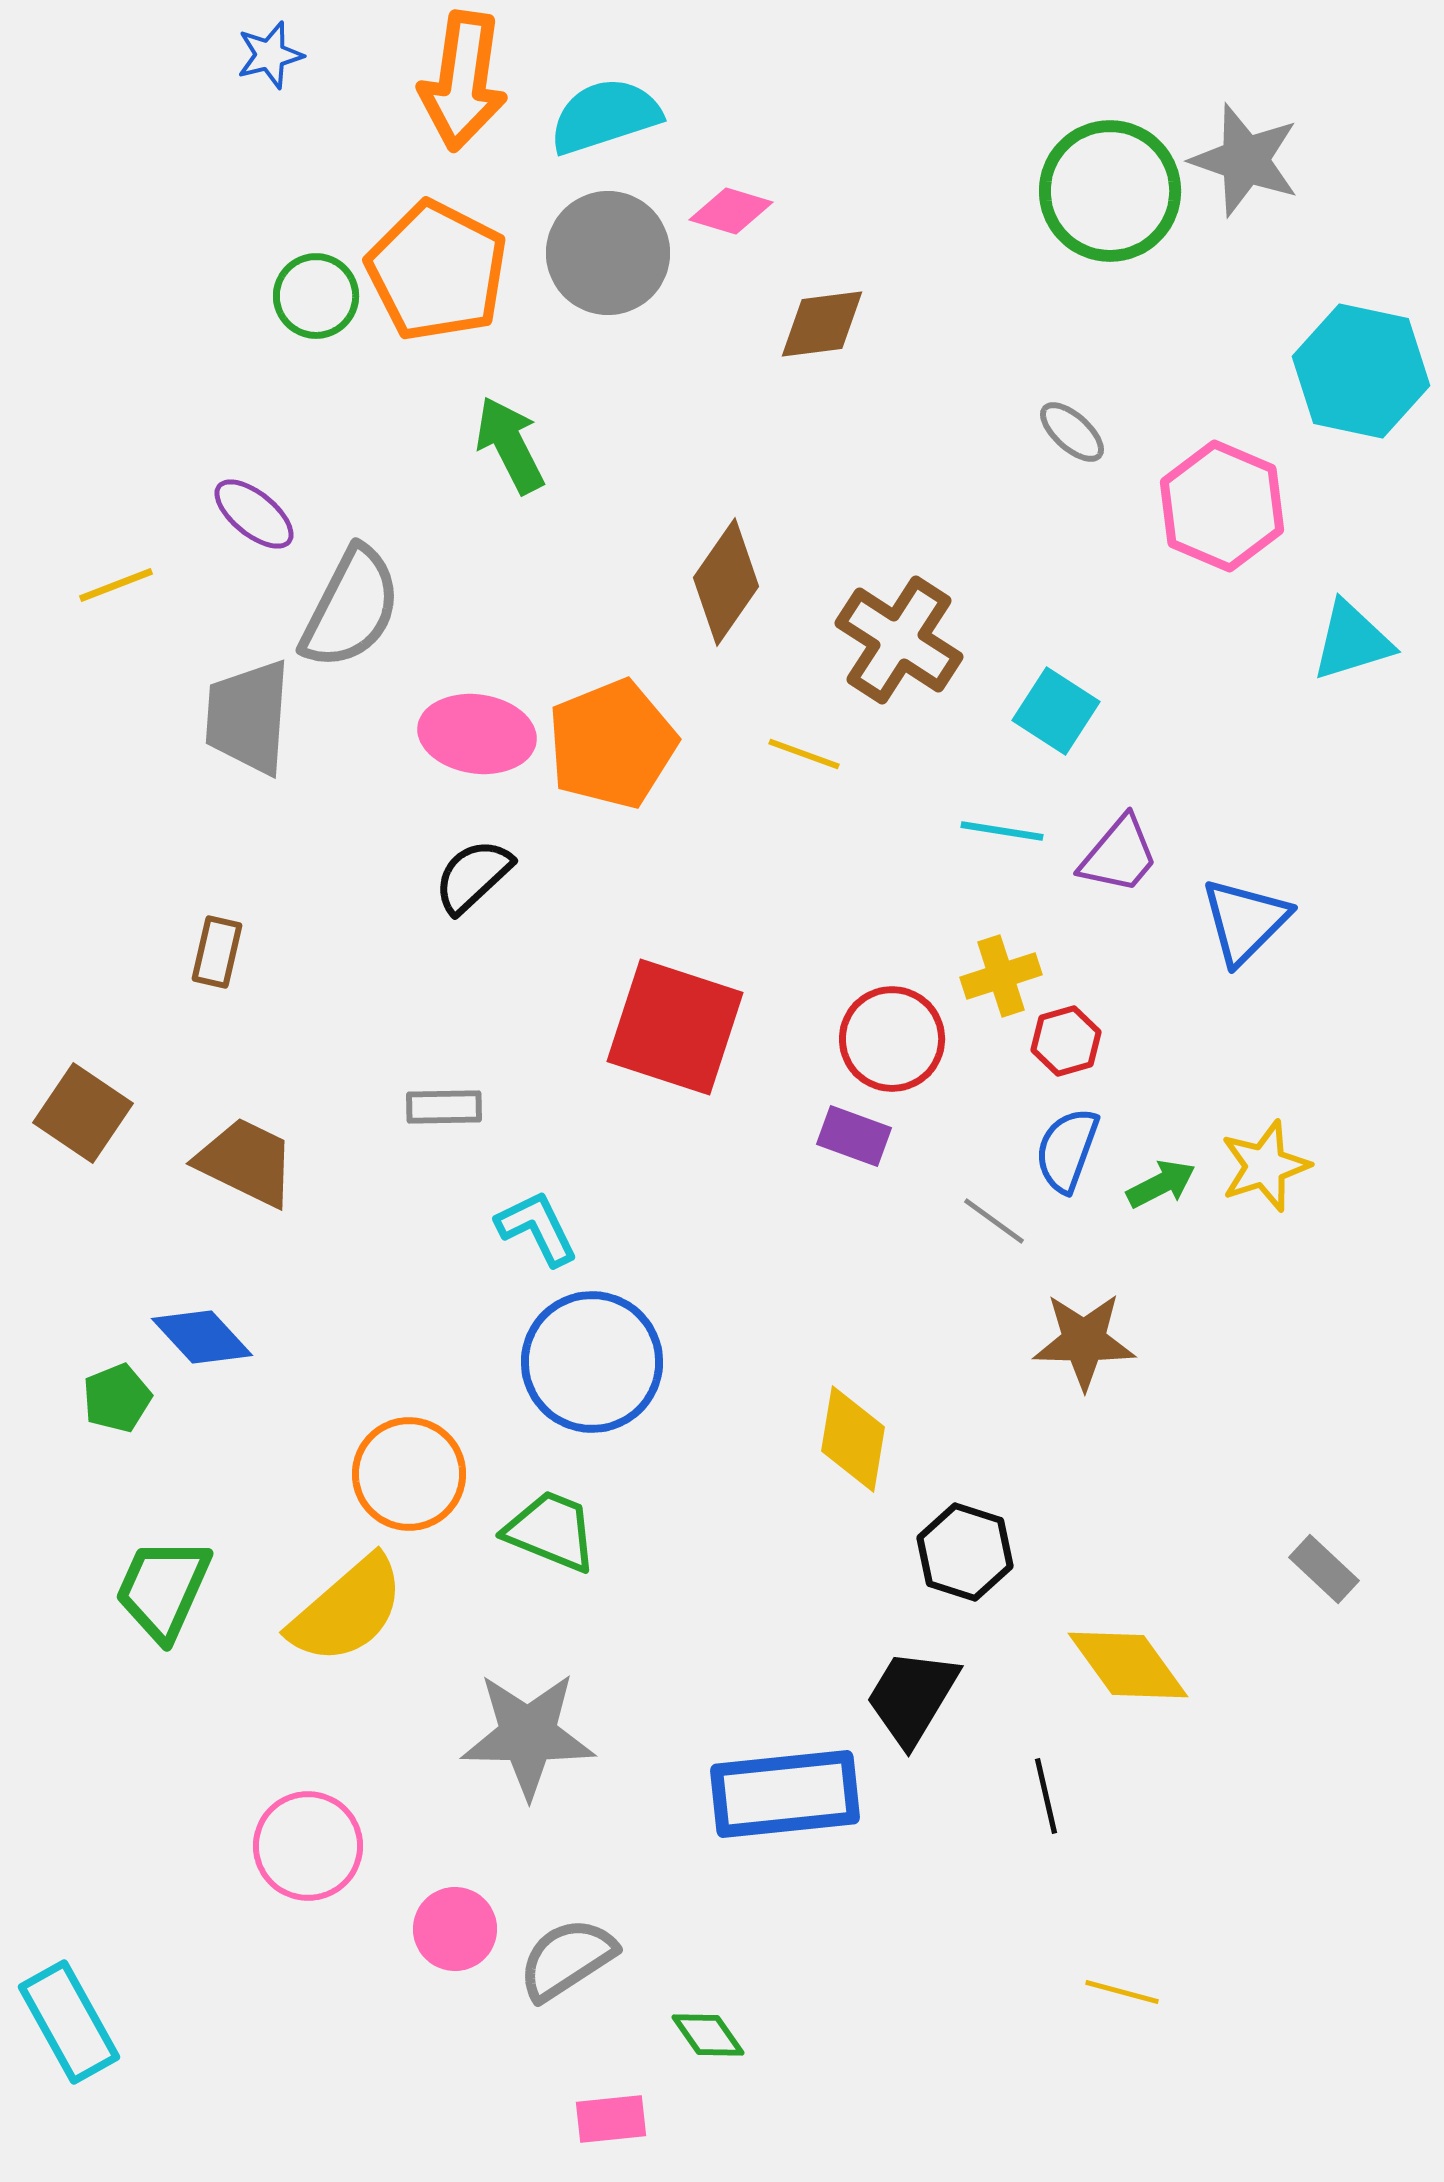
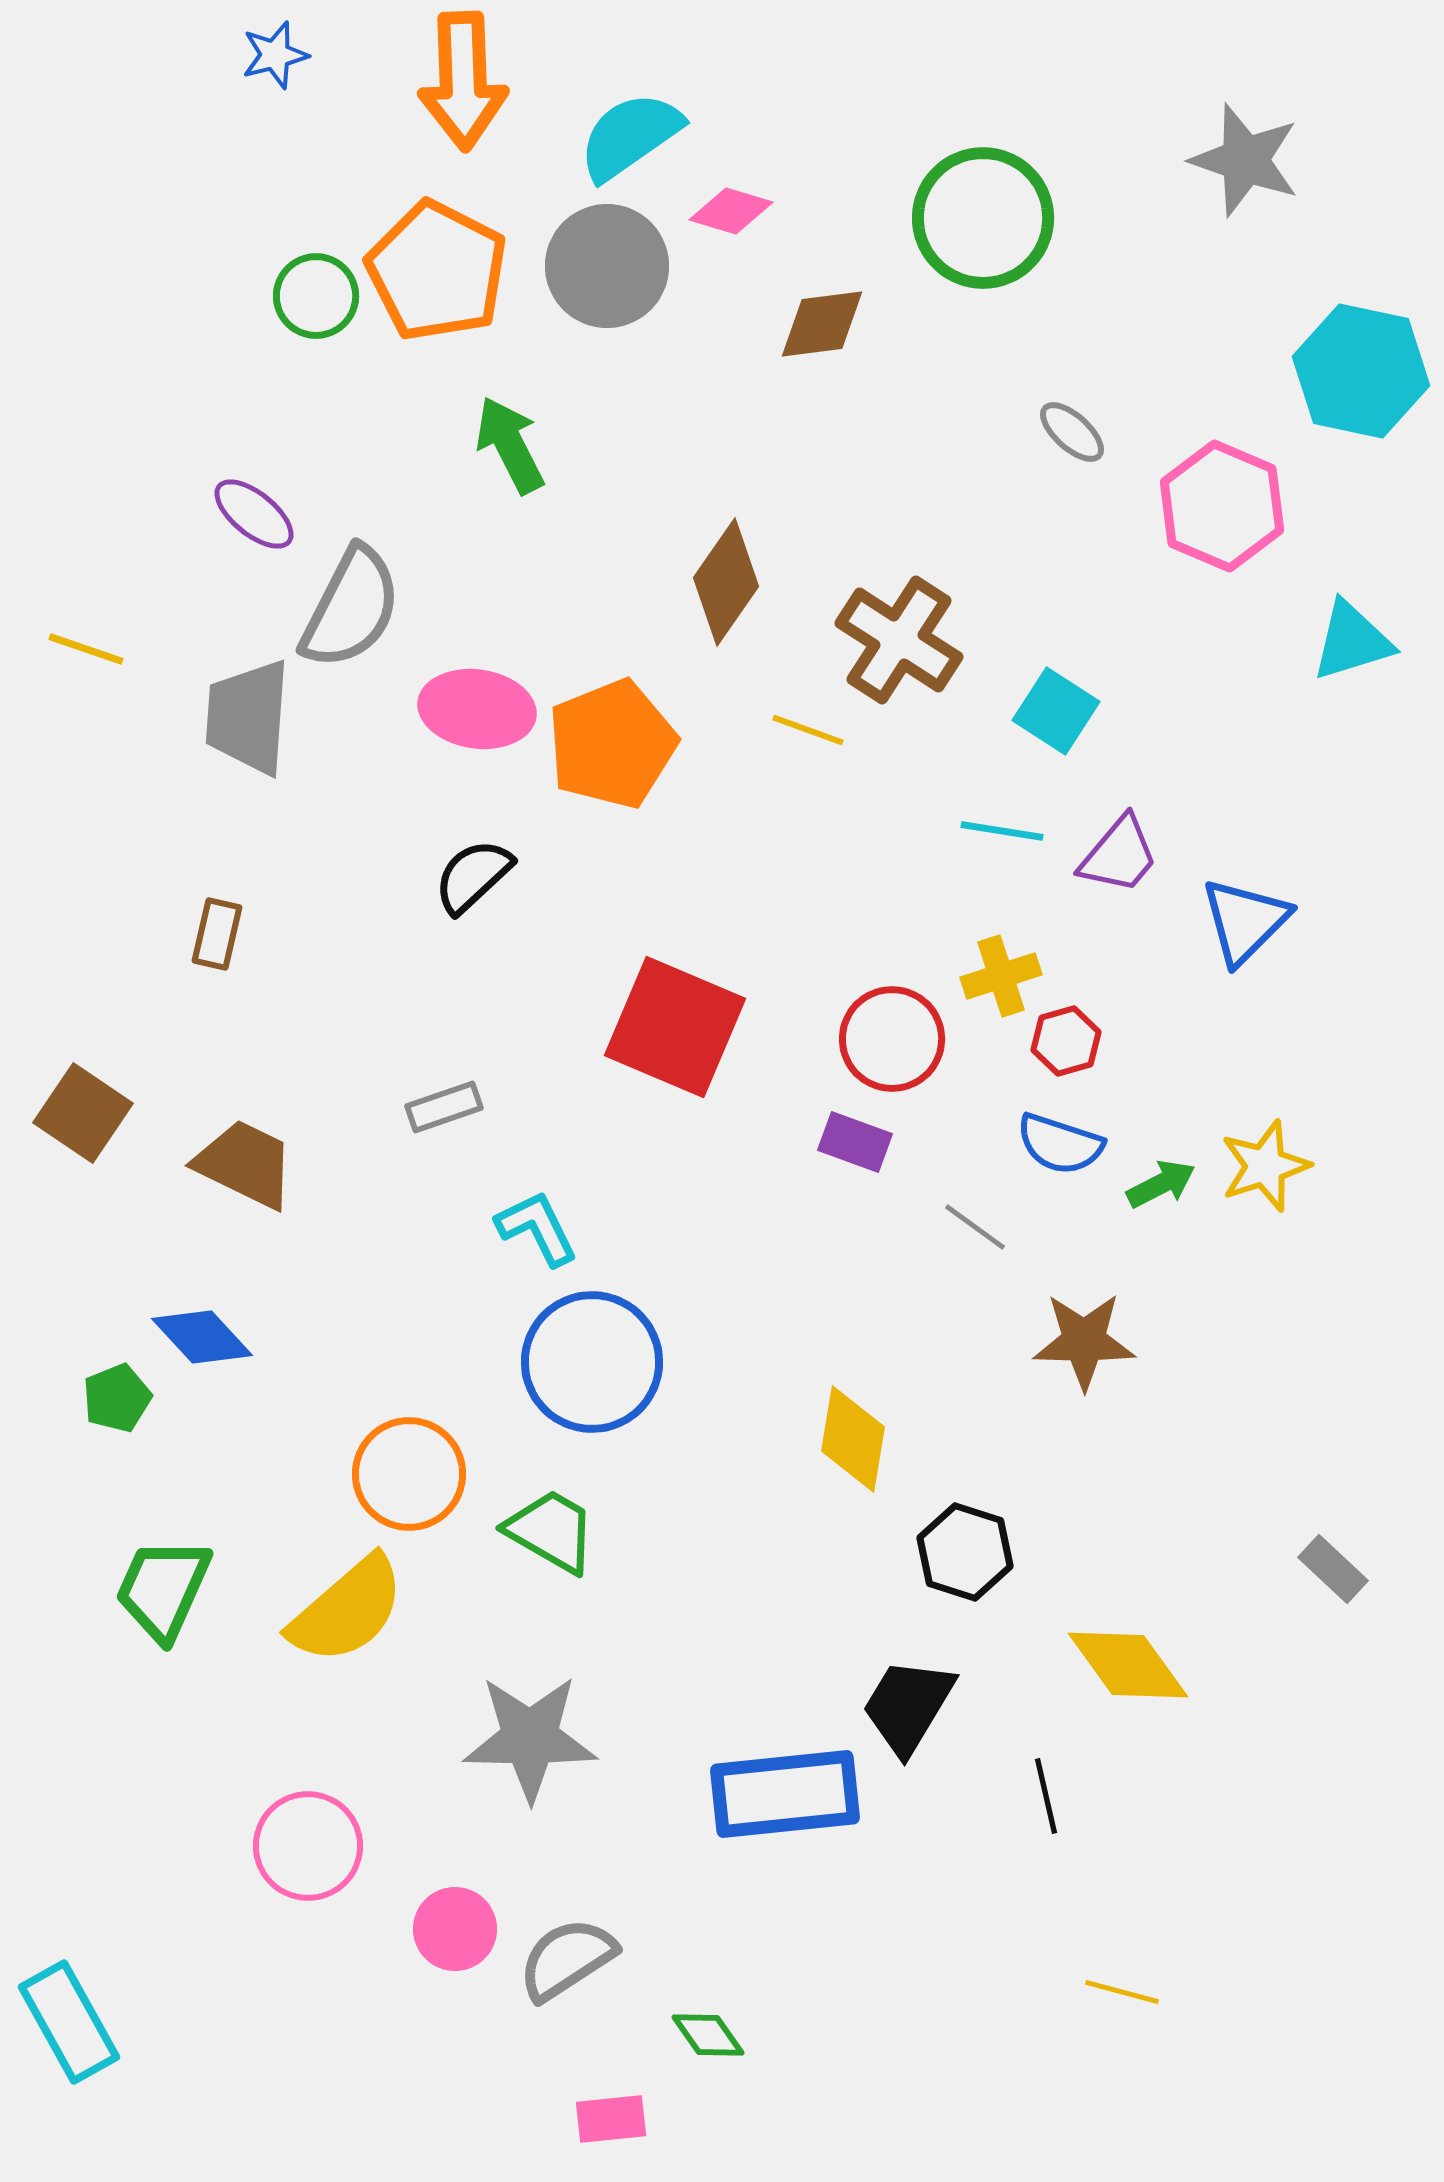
blue star at (270, 55): moved 5 px right
orange arrow at (463, 81): rotated 10 degrees counterclockwise
cyan semicircle at (605, 116): moved 25 px right, 20 px down; rotated 17 degrees counterclockwise
green circle at (1110, 191): moved 127 px left, 27 px down
gray circle at (608, 253): moved 1 px left, 13 px down
yellow line at (116, 585): moved 30 px left, 64 px down; rotated 40 degrees clockwise
pink ellipse at (477, 734): moved 25 px up
yellow line at (804, 754): moved 4 px right, 24 px up
brown rectangle at (217, 952): moved 18 px up
red square at (675, 1027): rotated 5 degrees clockwise
gray rectangle at (444, 1107): rotated 18 degrees counterclockwise
purple rectangle at (854, 1136): moved 1 px right, 6 px down
blue semicircle at (1067, 1150): moved 7 px left, 6 px up; rotated 92 degrees counterclockwise
brown trapezoid at (246, 1162): moved 1 px left, 2 px down
gray line at (994, 1221): moved 19 px left, 6 px down
green trapezoid at (551, 1531): rotated 8 degrees clockwise
gray rectangle at (1324, 1569): moved 9 px right
black trapezoid at (912, 1697): moved 4 px left, 9 px down
gray star at (528, 1735): moved 2 px right, 3 px down
